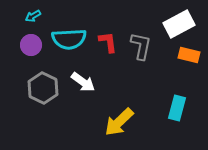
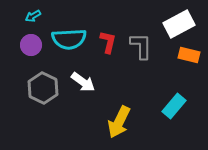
red L-shape: rotated 20 degrees clockwise
gray L-shape: rotated 12 degrees counterclockwise
cyan rectangle: moved 3 px left, 2 px up; rotated 25 degrees clockwise
yellow arrow: rotated 20 degrees counterclockwise
